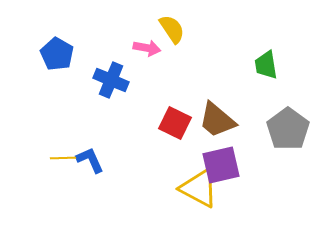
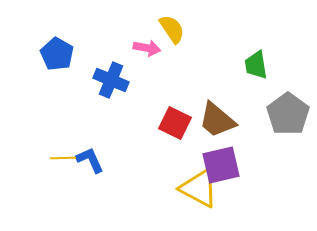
green trapezoid: moved 10 px left
gray pentagon: moved 15 px up
